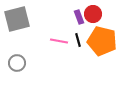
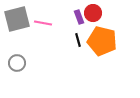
red circle: moved 1 px up
pink line: moved 16 px left, 18 px up
